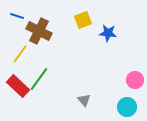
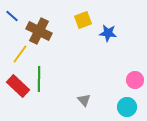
blue line: moved 5 px left; rotated 24 degrees clockwise
green line: rotated 35 degrees counterclockwise
